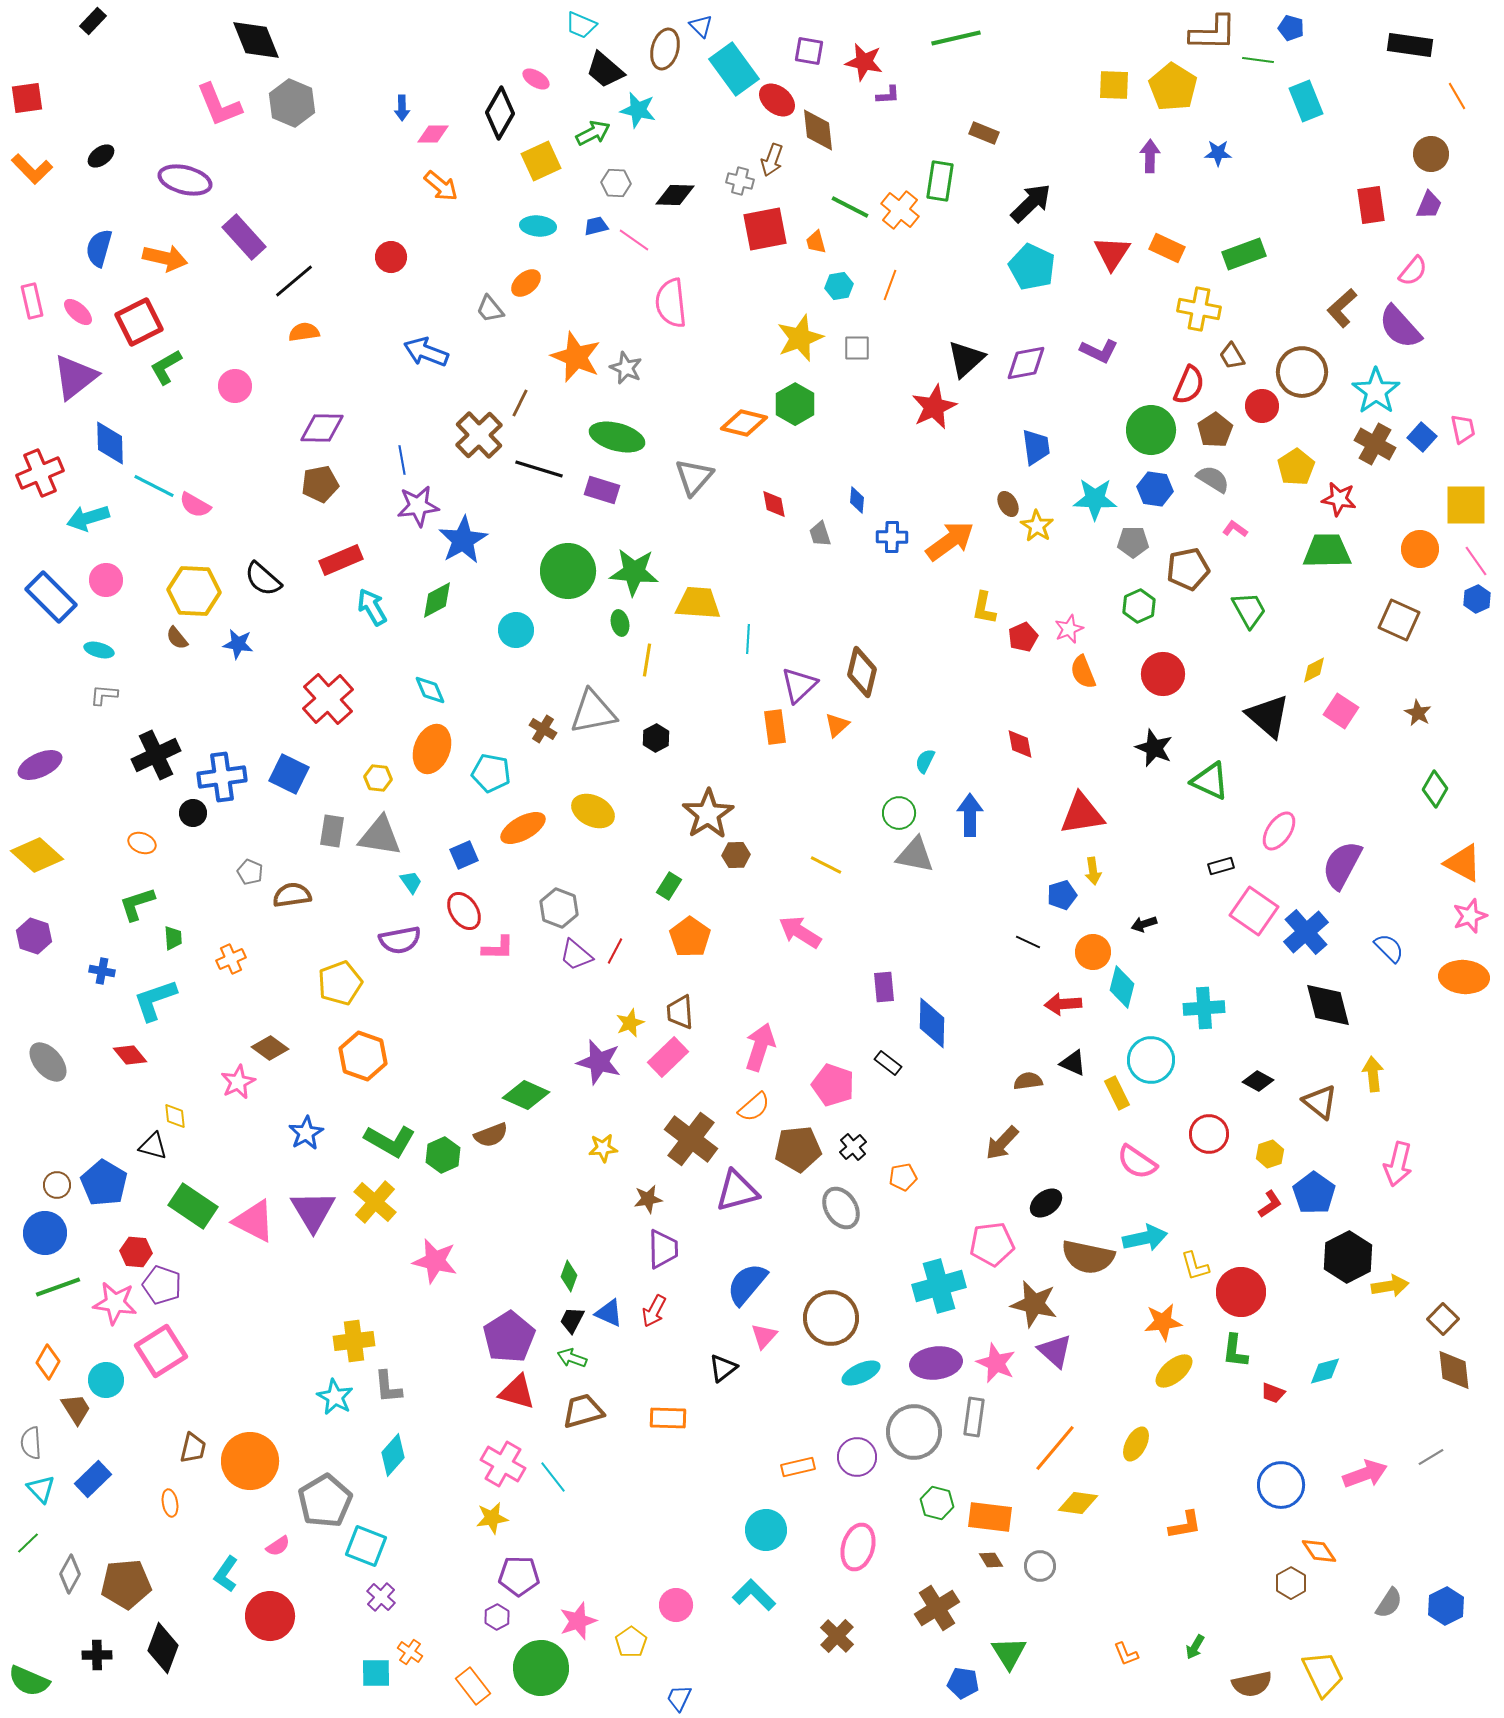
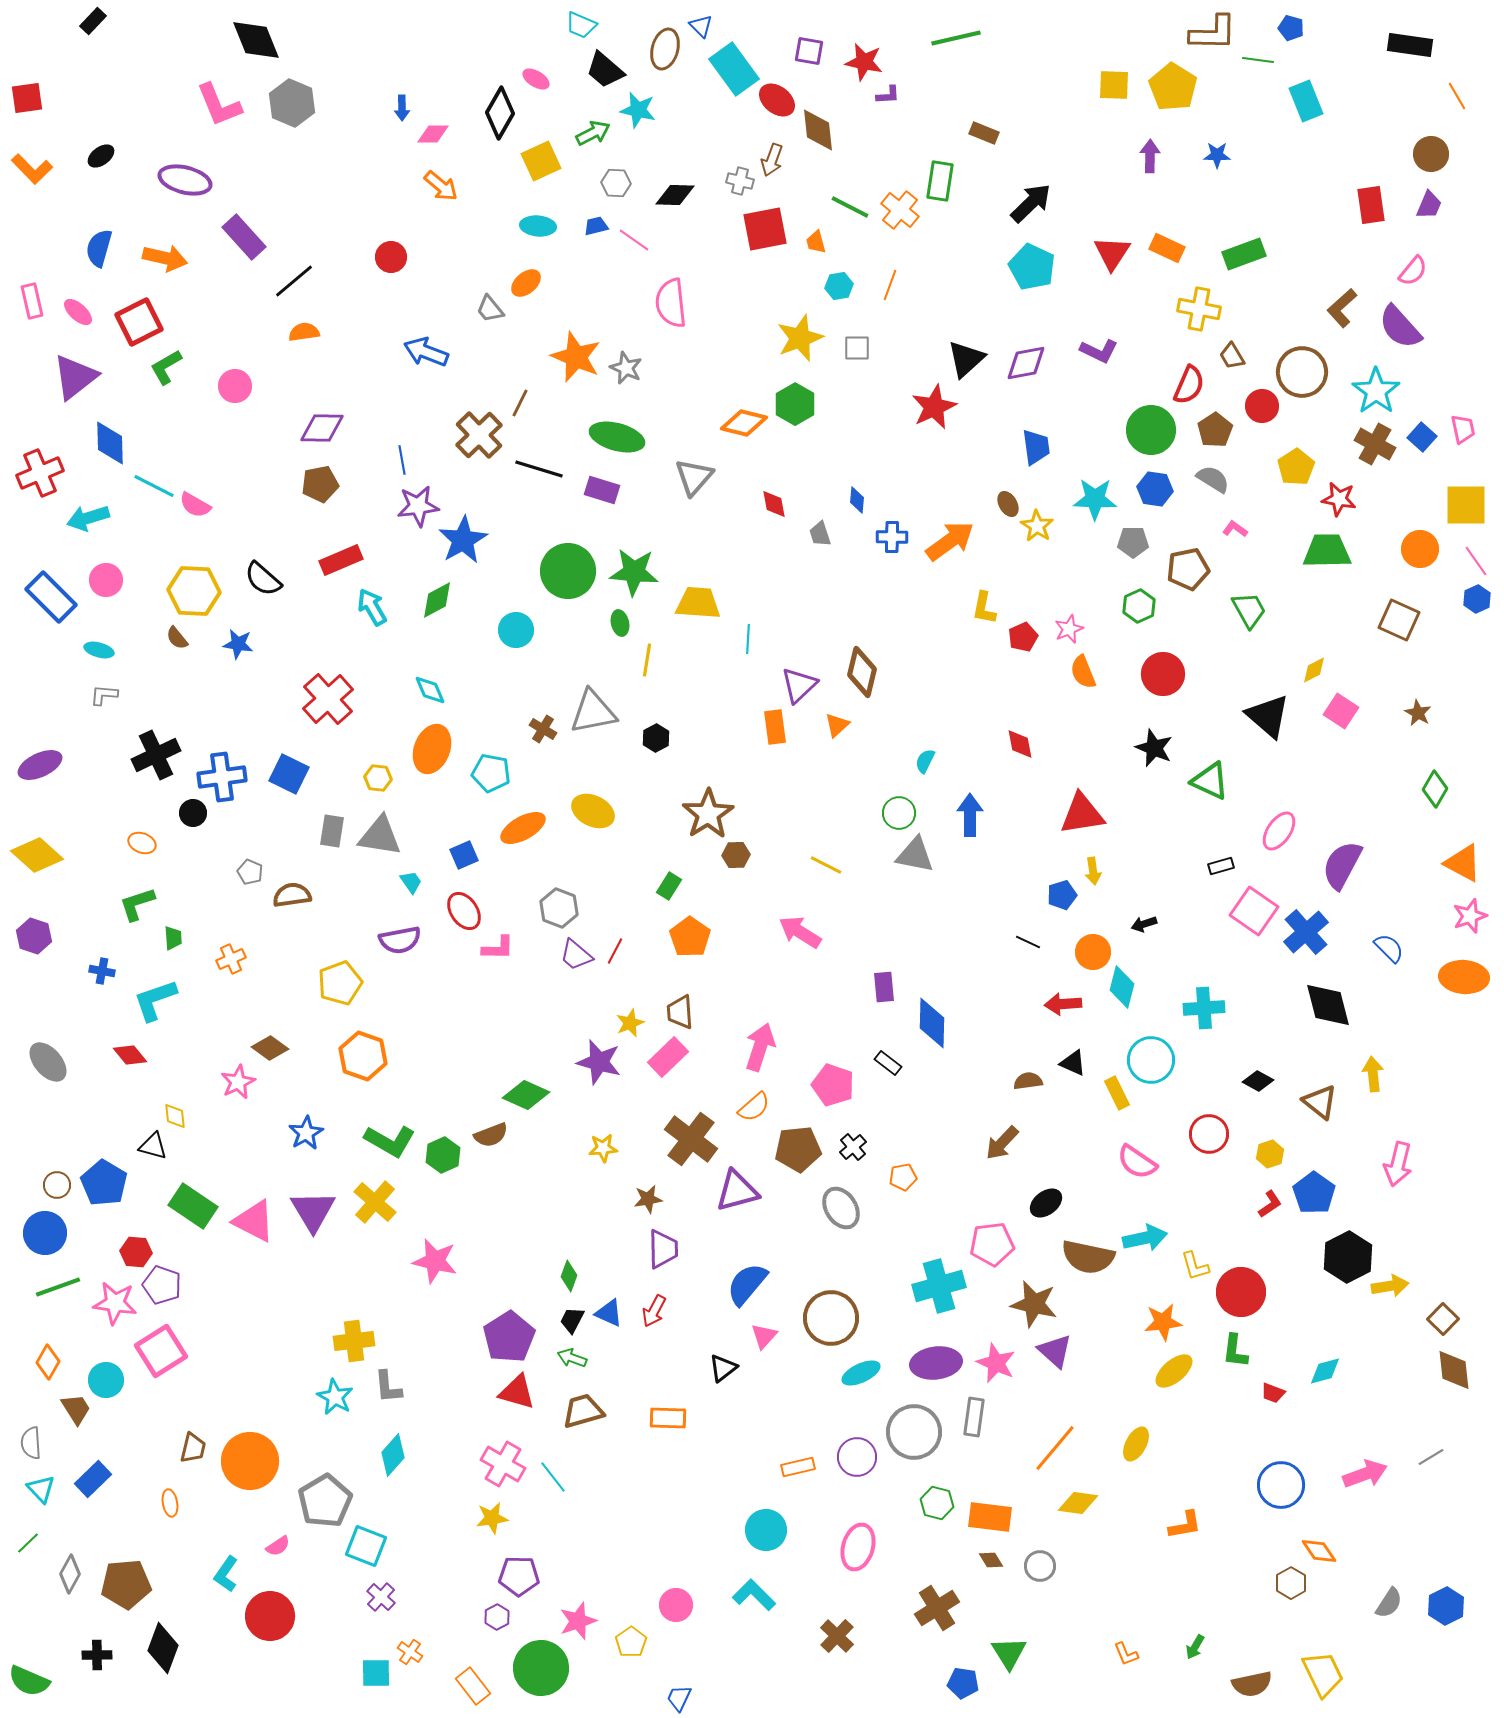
blue star at (1218, 153): moved 1 px left, 2 px down
